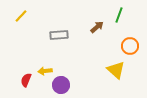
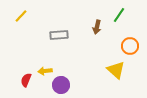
green line: rotated 14 degrees clockwise
brown arrow: rotated 144 degrees clockwise
